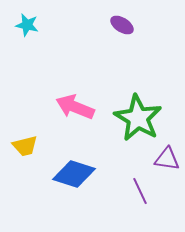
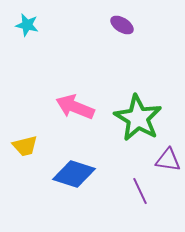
purple triangle: moved 1 px right, 1 px down
